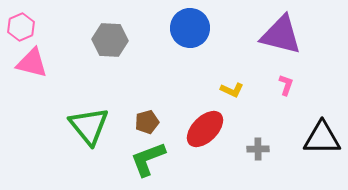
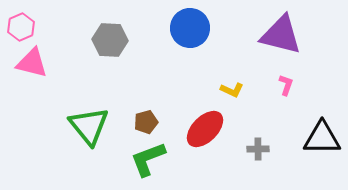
brown pentagon: moved 1 px left
